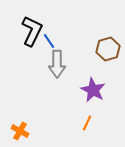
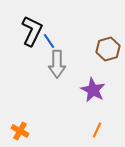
orange line: moved 10 px right, 7 px down
